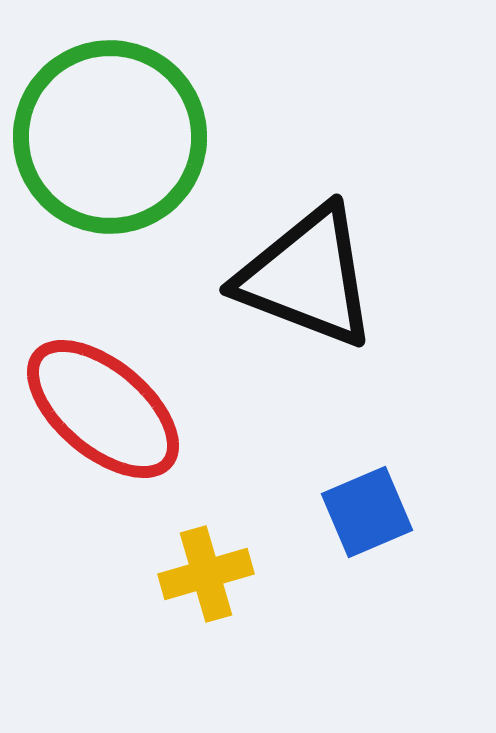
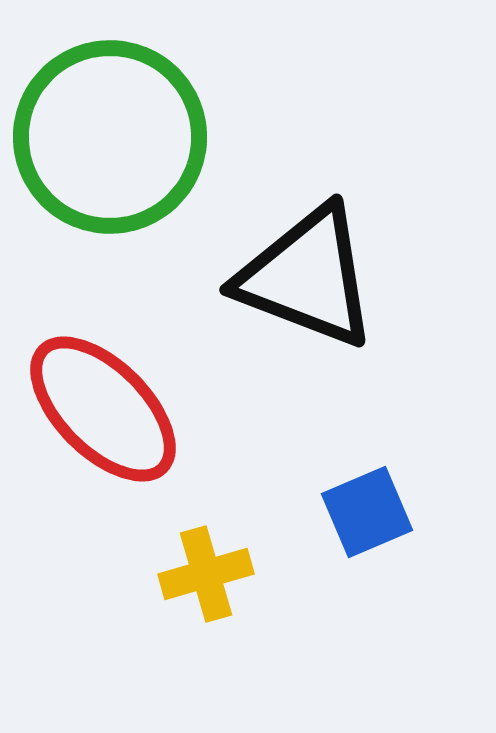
red ellipse: rotated 5 degrees clockwise
